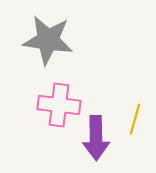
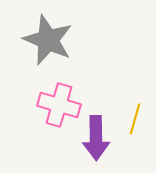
gray star: rotated 15 degrees clockwise
pink cross: rotated 9 degrees clockwise
